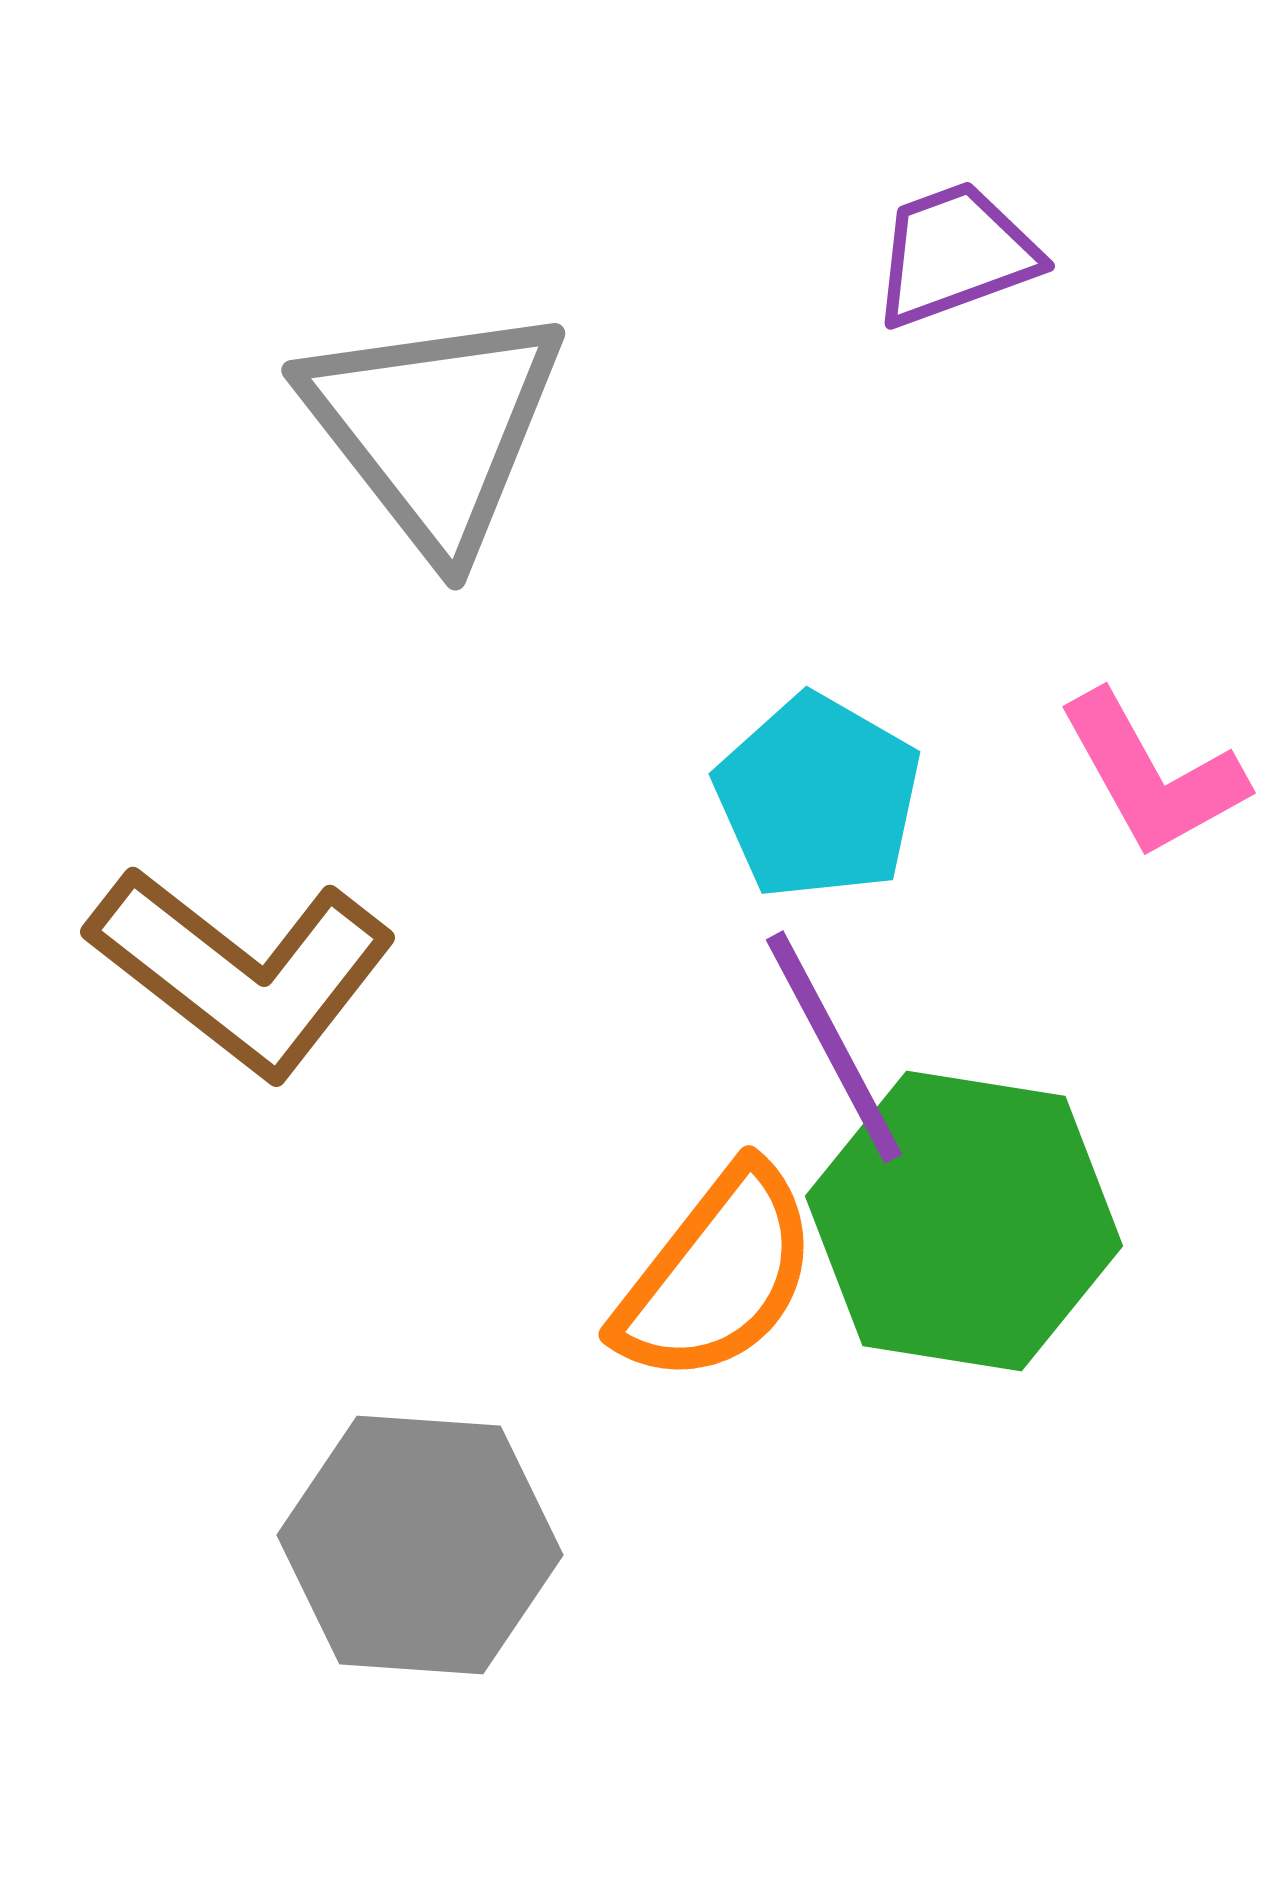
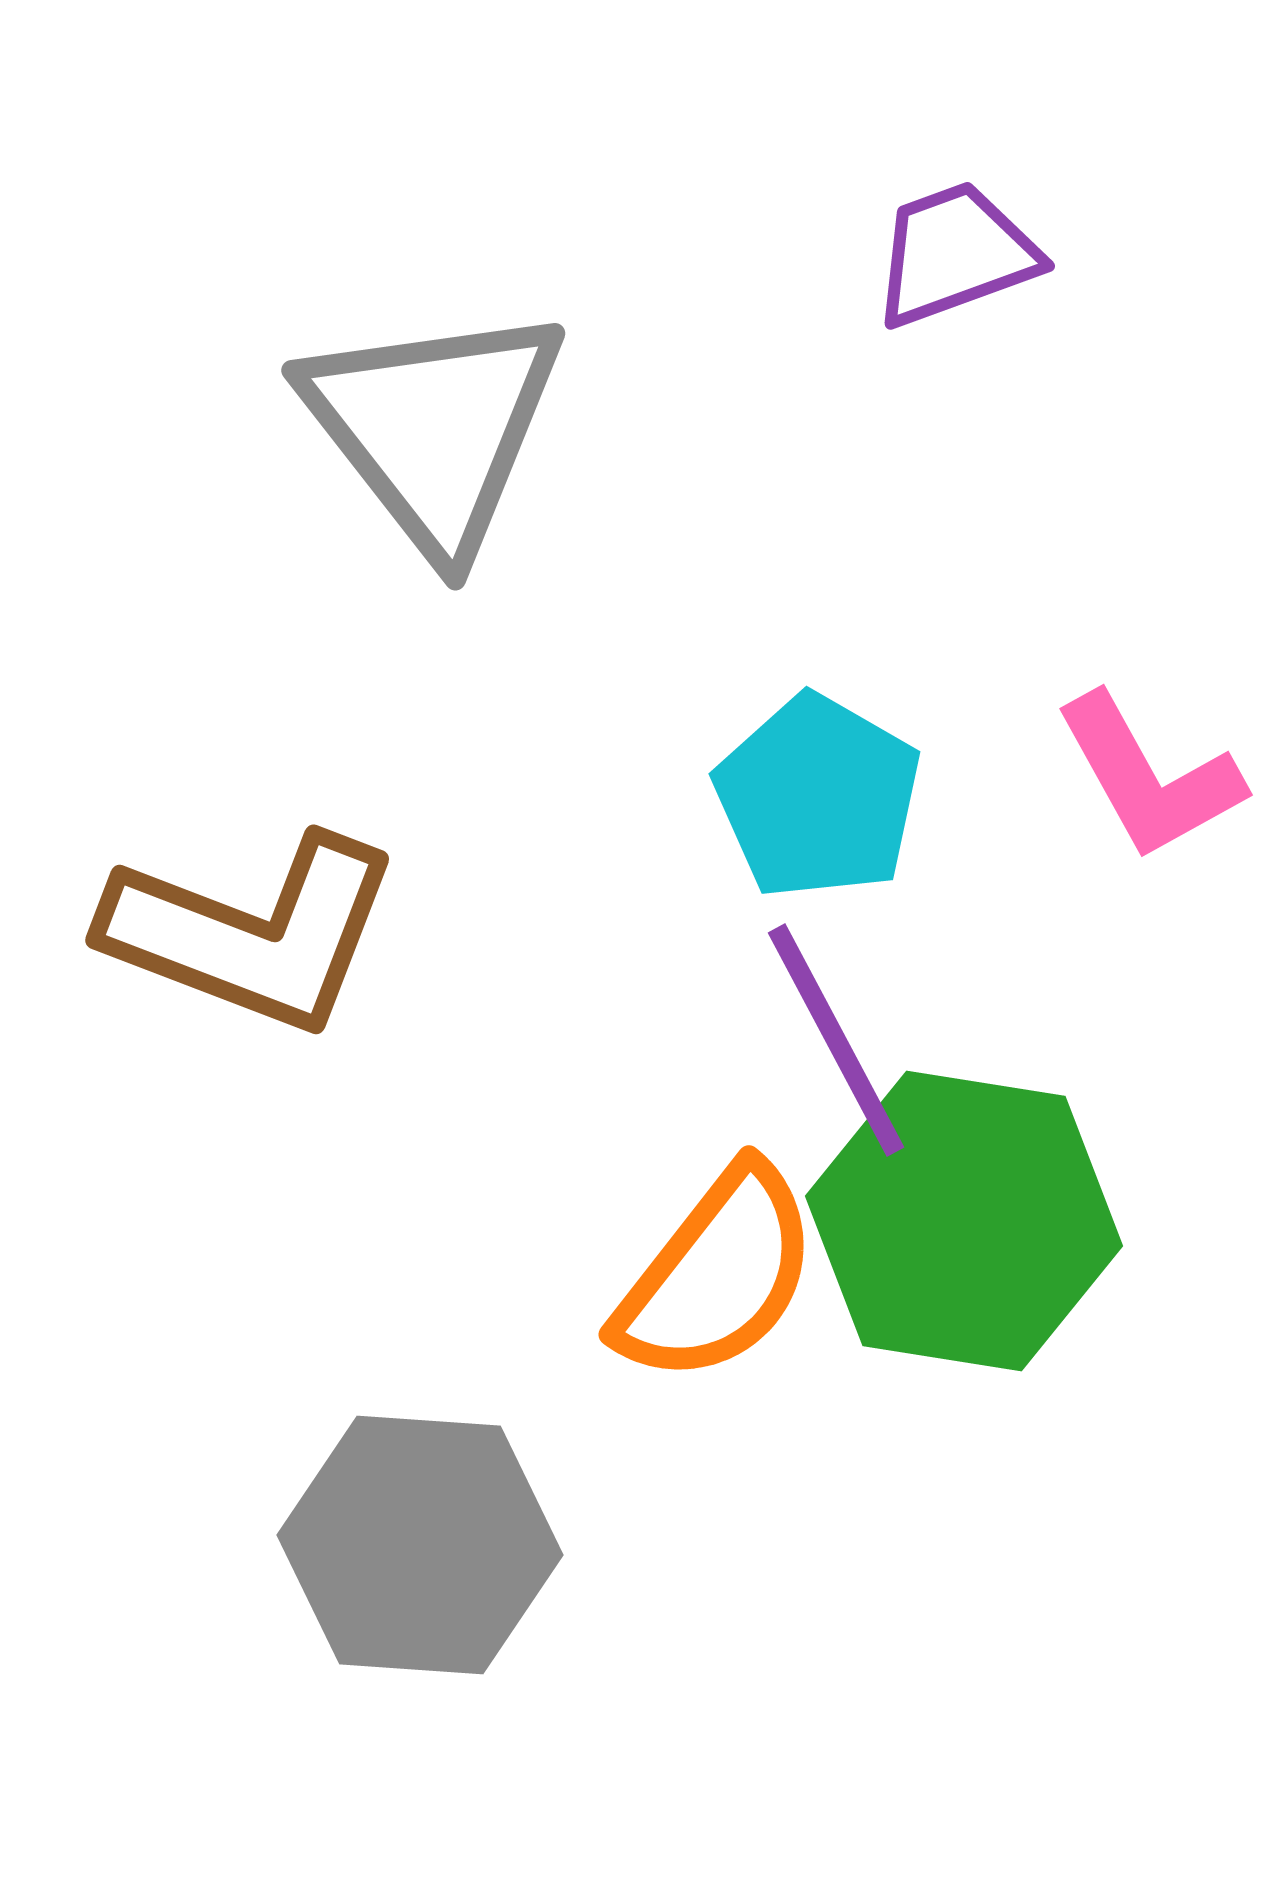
pink L-shape: moved 3 px left, 2 px down
brown L-shape: moved 10 px right, 38 px up; rotated 17 degrees counterclockwise
purple line: moved 2 px right, 7 px up
